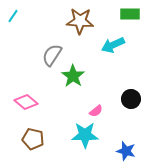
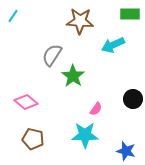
black circle: moved 2 px right
pink semicircle: moved 2 px up; rotated 16 degrees counterclockwise
